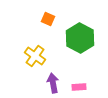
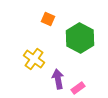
yellow cross: moved 1 px left, 3 px down
purple arrow: moved 5 px right, 4 px up
pink rectangle: moved 1 px left, 1 px down; rotated 32 degrees counterclockwise
